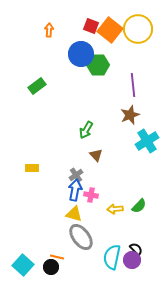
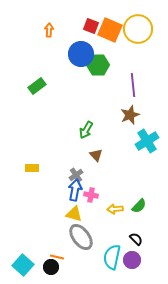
orange square: rotated 15 degrees counterclockwise
black semicircle: moved 10 px up
